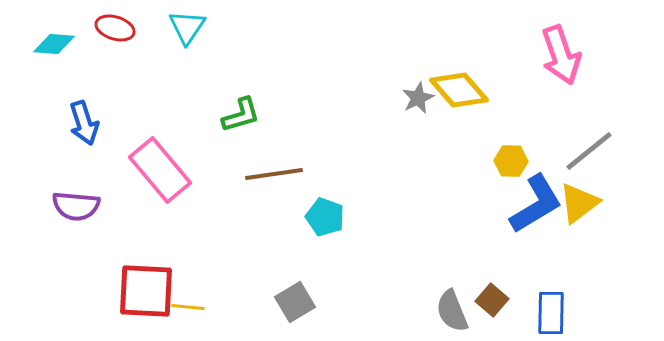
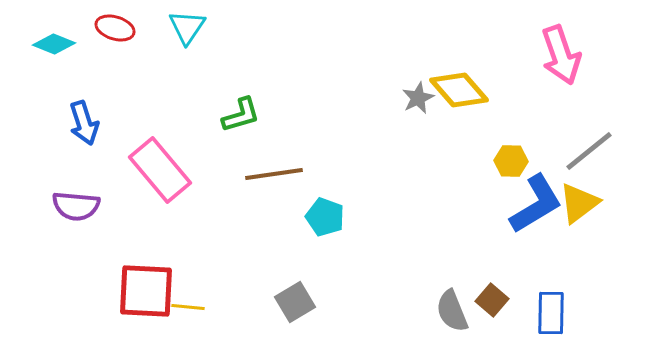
cyan diamond: rotated 18 degrees clockwise
